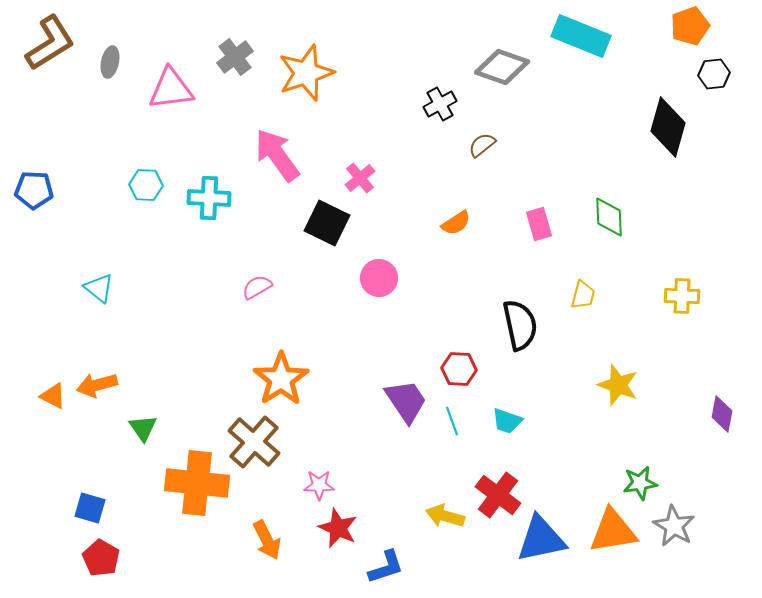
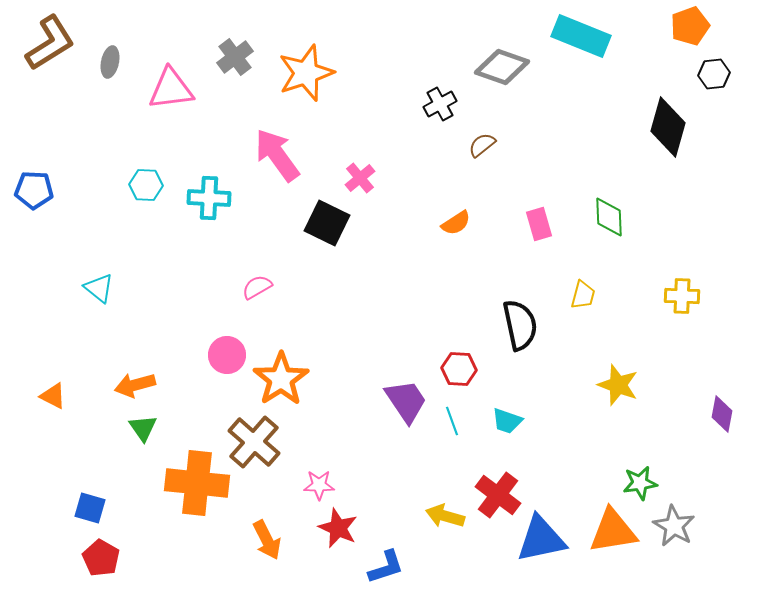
pink circle at (379, 278): moved 152 px left, 77 px down
orange arrow at (97, 385): moved 38 px right
